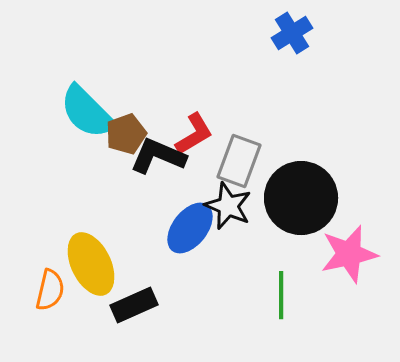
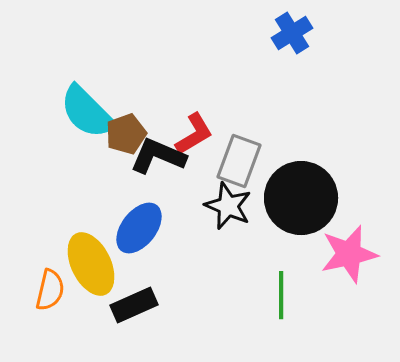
blue ellipse: moved 51 px left
